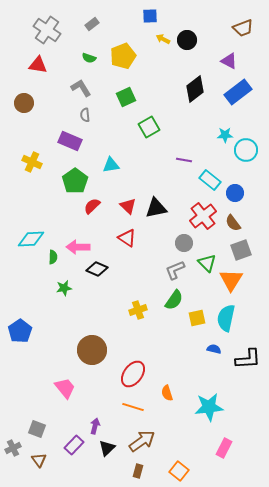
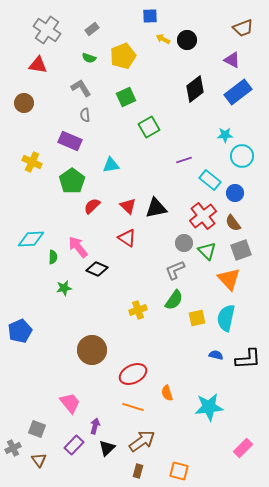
gray rectangle at (92, 24): moved 5 px down
purple triangle at (229, 61): moved 3 px right, 1 px up
cyan circle at (246, 150): moved 4 px left, 6 px down
purple line at (184, 160): rotated 28 degrees counterclockwise
green pentagon at (75, 181): moved 3 px left
pink arrow at (78, 247): rotated 50 degrees clockwise
green triangle at (207, 263): moved 12 px up
orange triangle at (231, 280): moved 2 px left, 1 px up; rotated 15 degrees counterclockwise
blue pentagon at (20, 331): rotated 10 degrees clockwise
blue semicircle at (214, 349): moved 2 px right, 6 px down
red ellipse at (133, 374): rotated 28 degrees clockwise
pink trapezoid at (65, 388): moved 5 px right, 15 px down
pink rectangle at (224, 448): moved 19 px right; rotated 18 degrees clockwise
orange square at (179, 471): rotated 24 degrees counterclockwise
